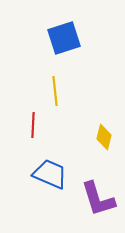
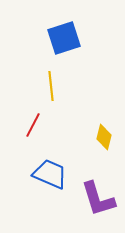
yellow line: moved 4 px left, 5 px up
red line: rotated 25 degrees clockwise
